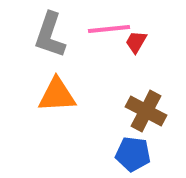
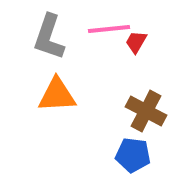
gray L-shape: moved 1 px left, 2 px down
blue pentagon: moved 1 px down
